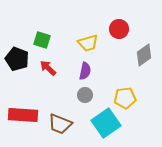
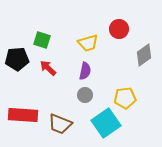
black pentagon: rotated 25 degrees counterclockwise
